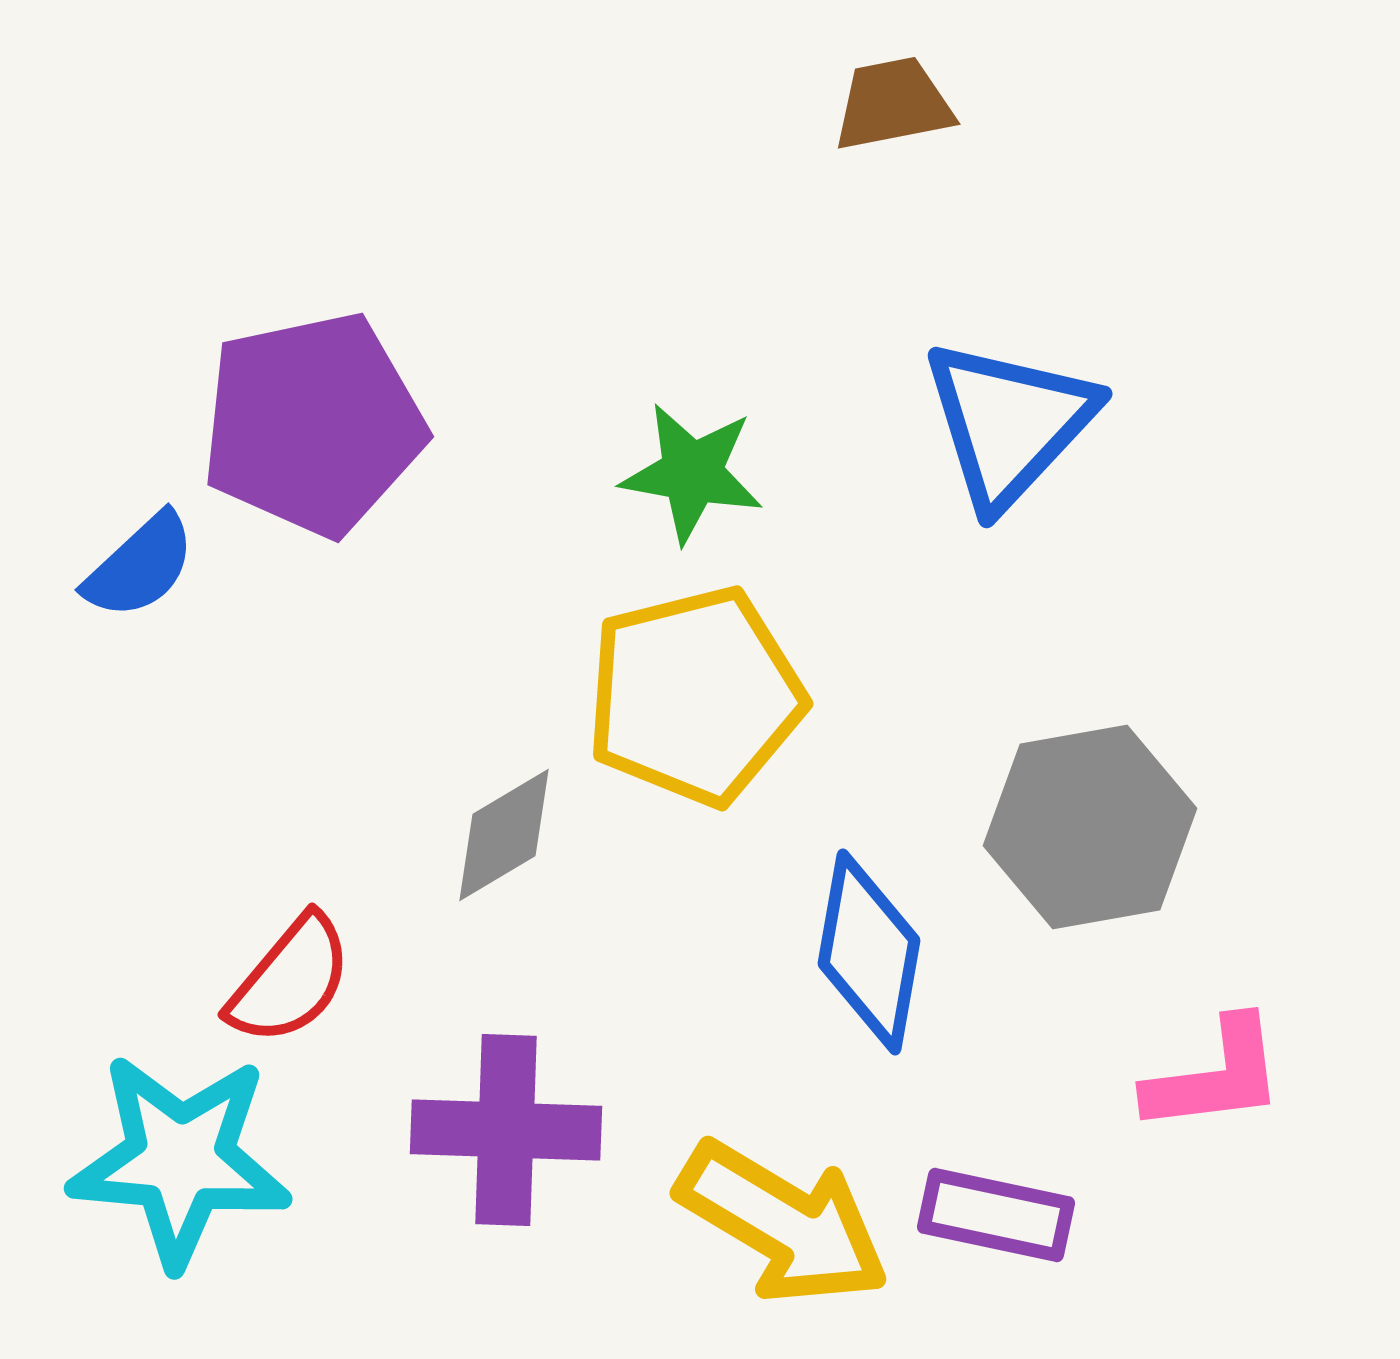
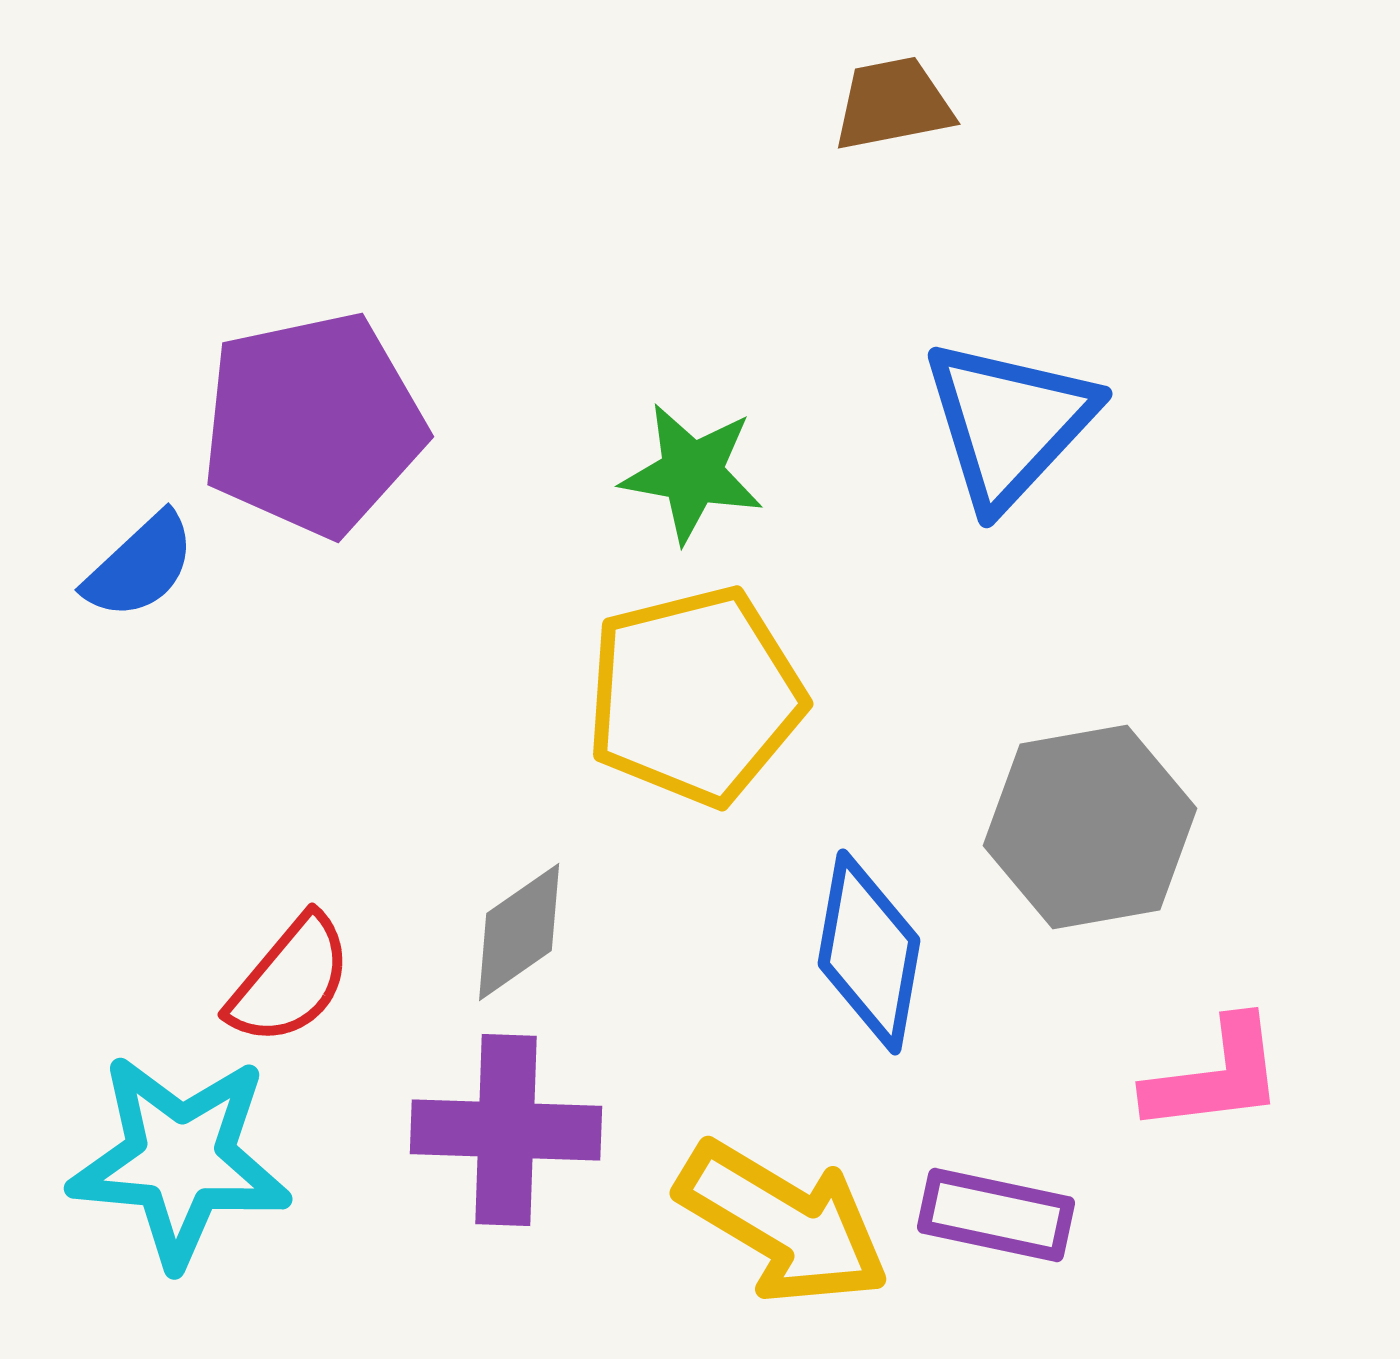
gray diamond: moved 15 px right, 97 px down; rotated 4 degrees counterclockwise
